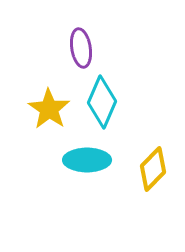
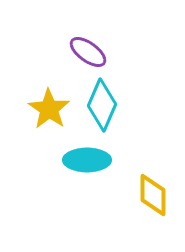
purple ellipse: moved 7 px right, 4 px down; rotated 45 degrees counterclockwise
cyan diamond: moved 3 px down
yellow diamond: moved 26 px down; rotated 45 degrees counterclockwise
